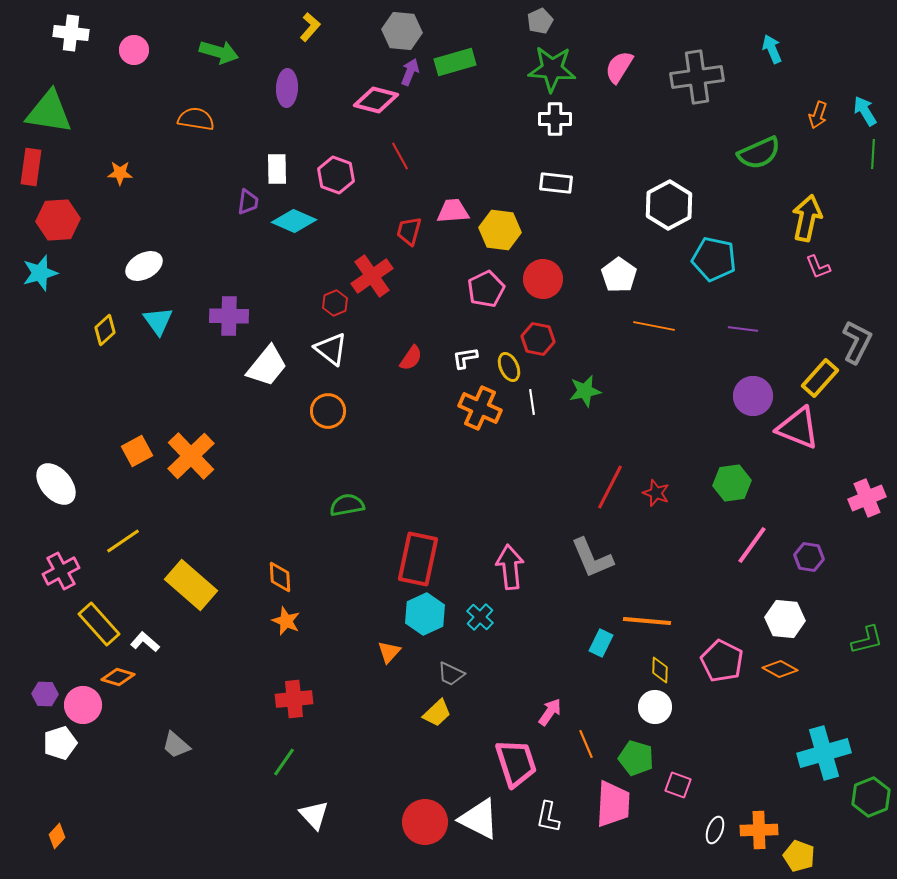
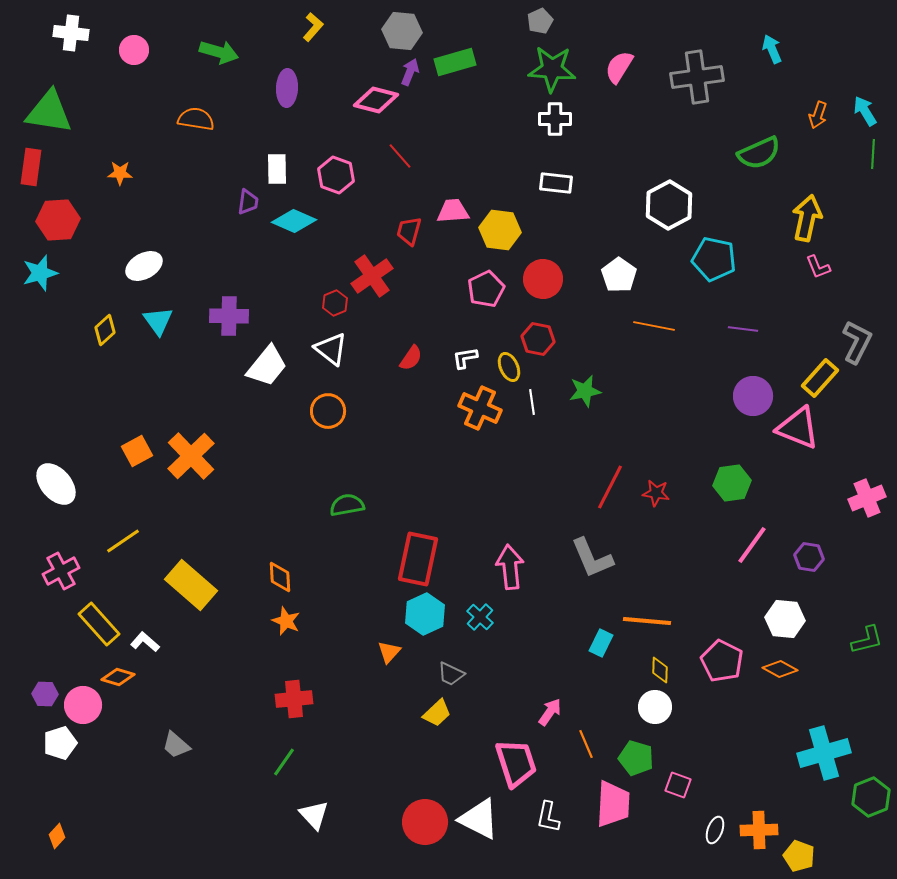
yellow L-shape at (310, 27): moved 3 px right
red line at (400, 156): rotated 12 degrees counterclockwise
red star at (656, 493): rotated 12 degrees counterclockwise
